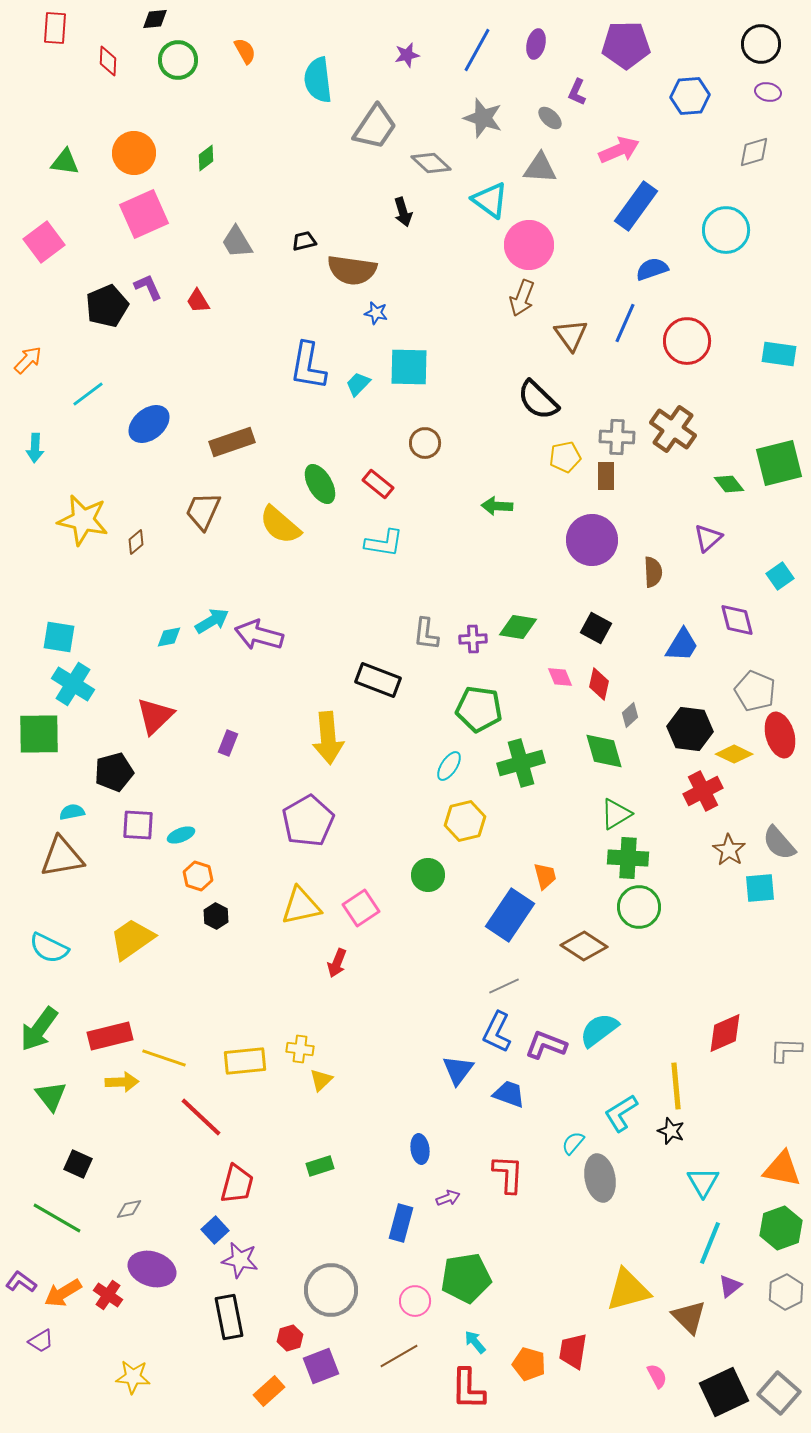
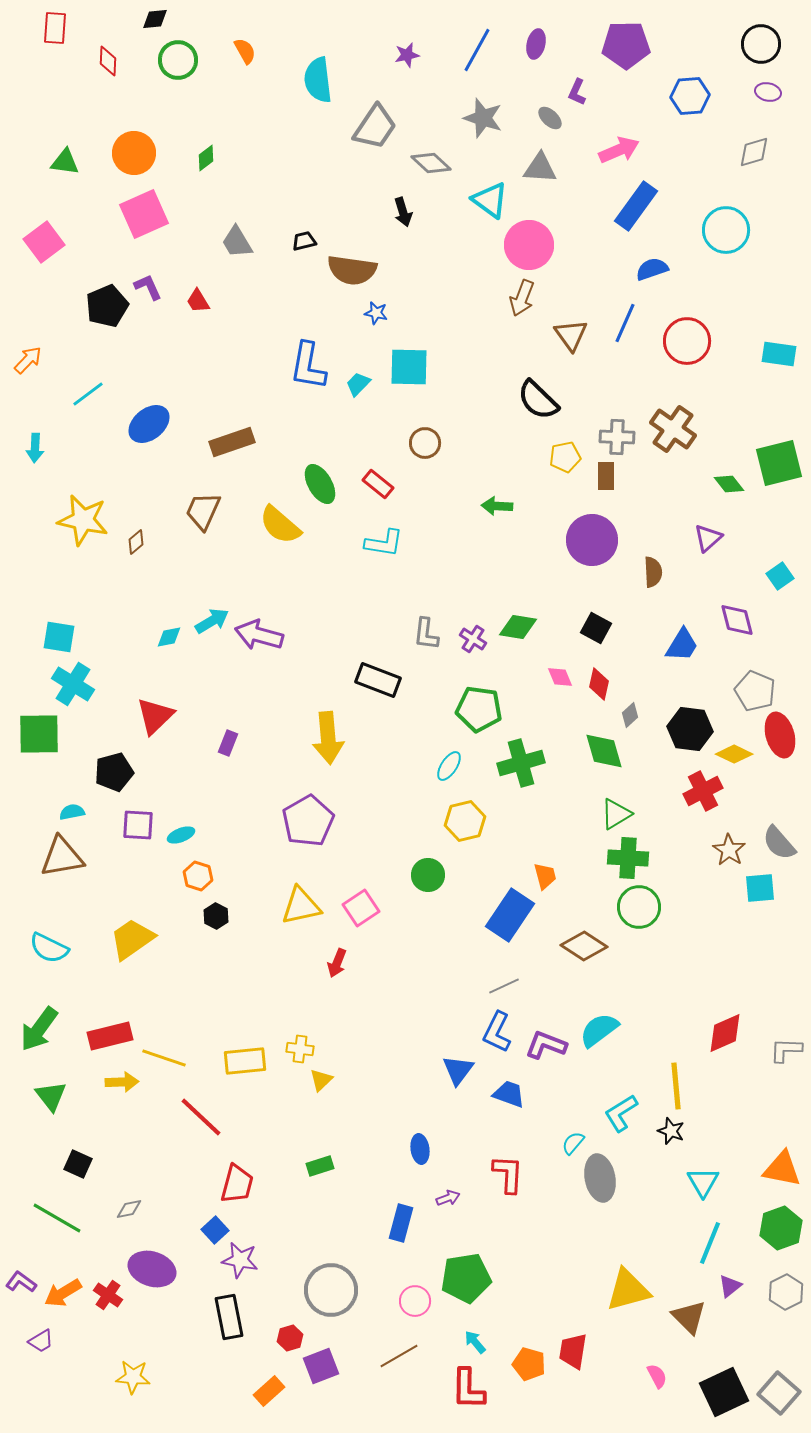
purple cross at (473, 639): rotated 36 degrees clockwise
